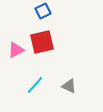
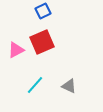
red square: rotated 10 degrees counterclockwise
